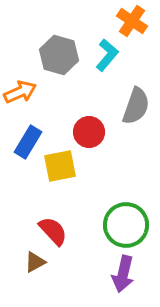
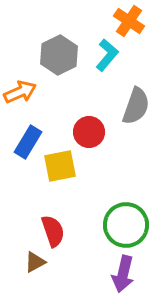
orange cross: moved 3 px left
gray hexagon: rotated 18 degrees clockwise
red semicircle: rotated 24 degrees clockwise
